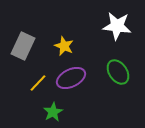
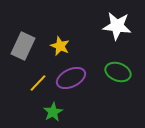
yellow star: moved 4 px left
green ellipse: rotated 35 degrees counterclockwise
